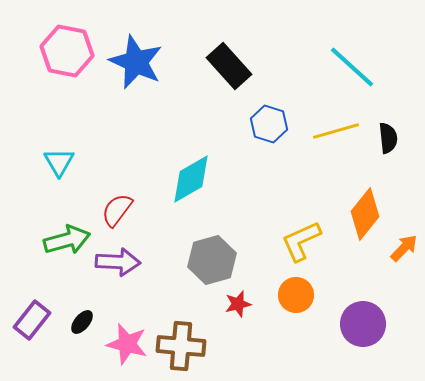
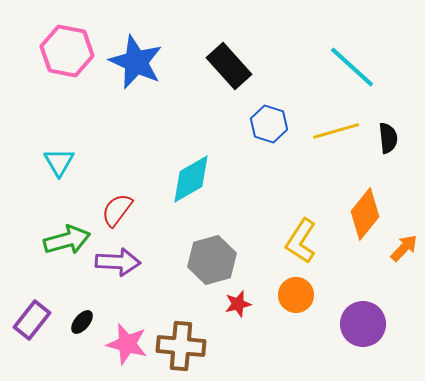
yellow L-shape: rotated 33 degrees counterclockwise
